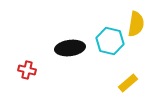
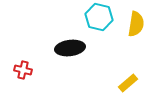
cyan hexagon: moved 11 px left, 24 px up
red cross: moved 4 px left
